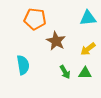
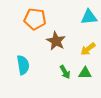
cyan triangle: moved 1 px right, 1 px up
